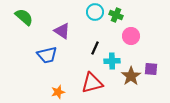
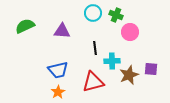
cyan circle: moved 2 px left, 1 px down
green semicircle: moved 1 px right, 9 px down; rotated 66 degrees counterclockwise
purple triangle: rotated 30 degrees counterclockwise
pink circle: moved 1 px left, 4 px up
black line: rotated 32 degrees counterclockwise
blue trapezoid: moved 11 px right, 15 px down
brown star: moved 2 px left, 1 px up; rotated 12 degrees clockwise
red triangle: moved 1 px right, 1 px up
orange star: rotated 16 degrees counterclockwise
